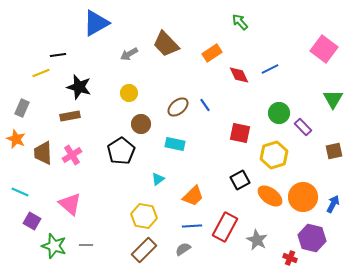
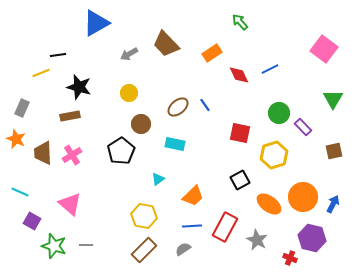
orange ellipse at (270, 196): moved 1 px left, 8 px down
